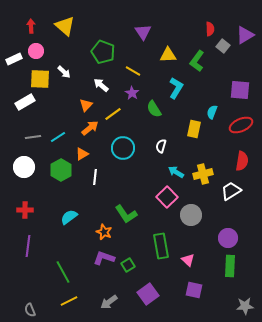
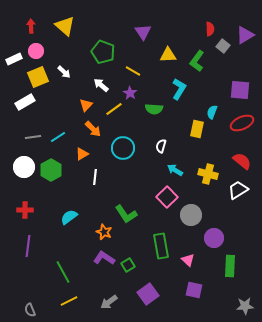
yellow square at (40, 79): moved 2 px left, 2 px up; rotated 25 degrees counterclockwise
cyan L-shape at (176, 88): moved 3 px right, 1 px down
purple star at (132, 93): moved 2 px left
green semicircle at (154, 109): rotated 54 degrees counterclockwise
yellow line at (113, 114): moved 1 px right, 5 px up
red ellipse at (241, 125): moved 1 px right, 2 px up
orange arrow at (90, 128): moved 3 px right, 1 px down; rotated 84 degrees clockwise
yellow rectangle at (194, 129): moved 3 px right
red semicircle at (242, 161): rotated 60 degrees counterclockwise
green hexagon at (61, 170): moved 10 px left
cyan arrow at (176, 172): moved 1 px left, 2 px up
yellow cross at (203, 174): moved 5 px right; rotated 30 degrees clockwise
white trapezoid at (231, 191): moved 7 px right, 1 px up
purple circle at (228, 238): moved 14 px left
purple L-shape at (104, 258): rotated 15 degrees clockwise
